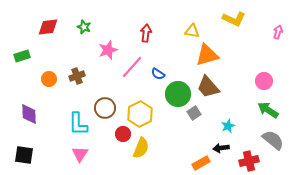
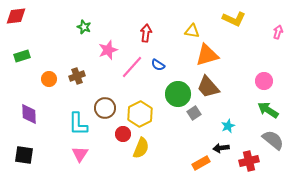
red diamond: moved 32 px left, 11 px up
blue semicircle: moved 9 px up
